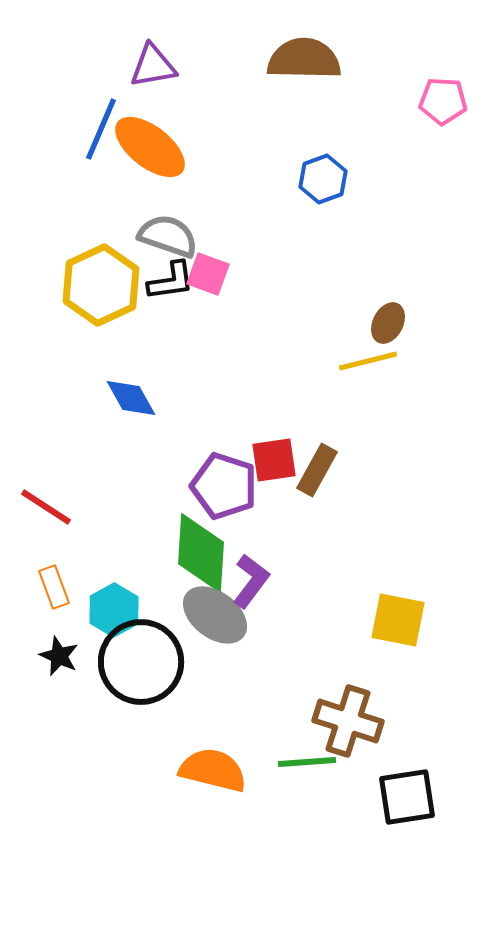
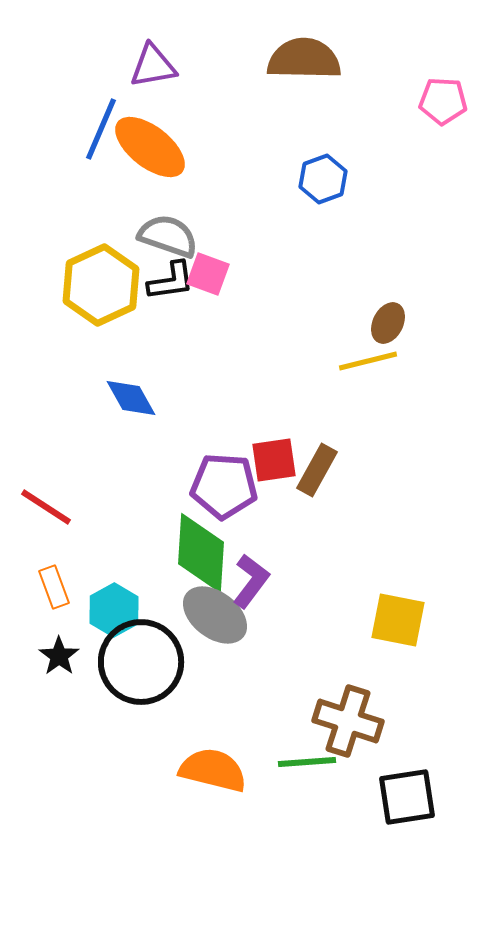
purple pentagon: rotated 14 degrees counterclockwise
black star: rotated 12 degrees clockwise
